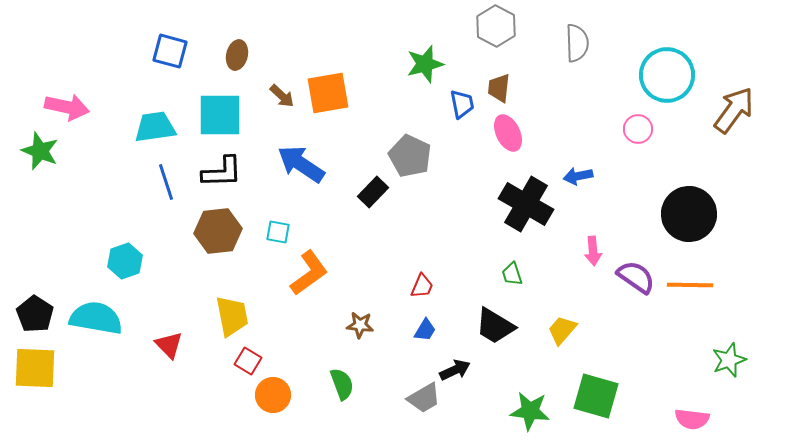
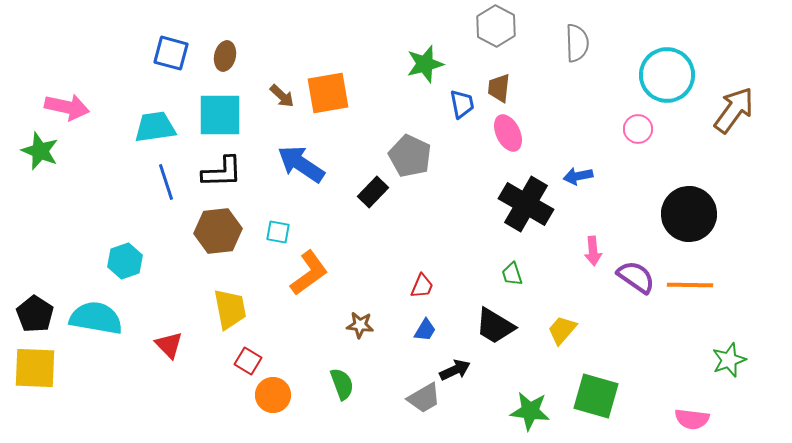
blue square at (170, 51): moved 1 px right, 2 px down
brown ellipse at (237, 55): moved 12 px left, 1 px down
yellow trapezoid at (232, 316): moved 2 px left, 7 px up
